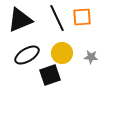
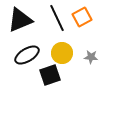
orange square: rotated 24 degrees counterclockwise
